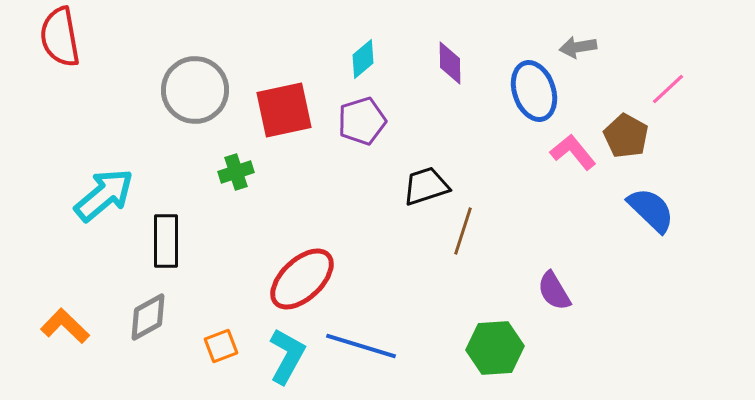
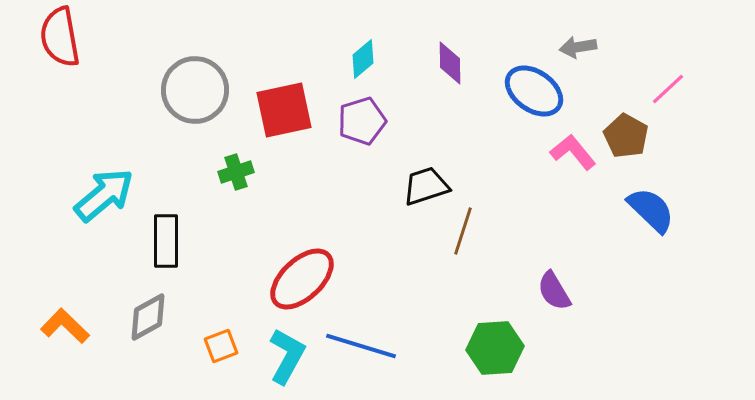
blue ellipse: rotated 36 degrees counterclockwise
